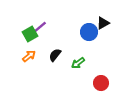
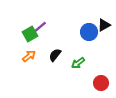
black triangle: moved 1 px right, 2 px down
